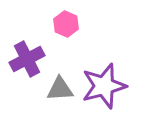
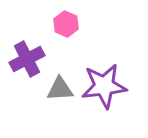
purple star: rotated 9 degrees clockwise
